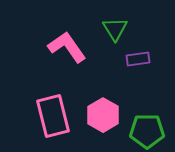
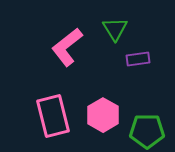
pink L-shape: rotated 93 degrees counterclockwise
